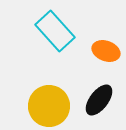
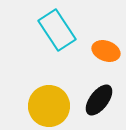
cyan rectangle: moved 2 px right, 1 px up; rotated 9 degrees clockwise
